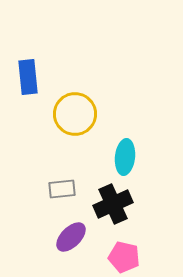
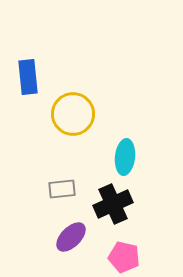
yellow circle: moved 2 px left
